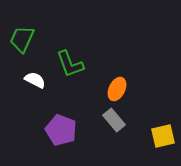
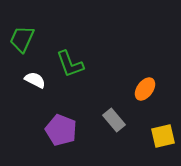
orange ellipse: moved 28 px right; rotated 10 degrees clockwise
